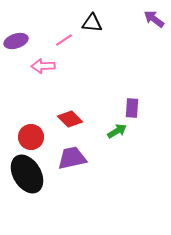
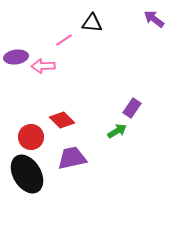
purple ellipse: moved 16 px down; rotated 10 degrees clockwise
purple rectangle: rotated 30 degrees clockwise
red diamond: moved 8 px left, 1 px down
